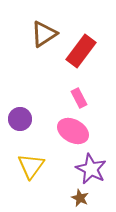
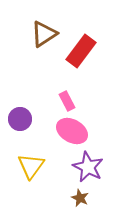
pink rectangle: moved 12 px left, 3 px down
pink ellipse: moved 1 px left
purple star: moved 3 px left, 2 px up
